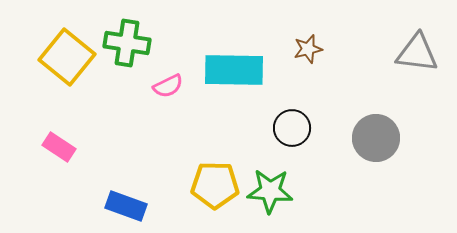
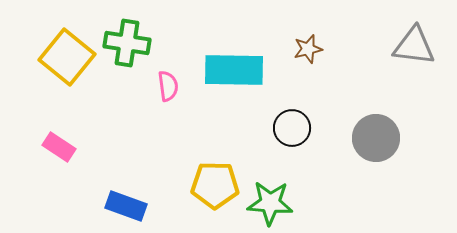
gray triangle: moved 3 px left, 7 px up
pink semicircle: rotated 72 degrees counterclockwise
green star: moved 12 px down
